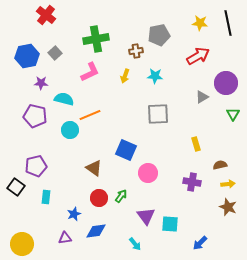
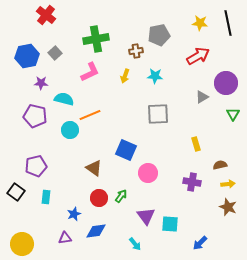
black square at (16, 187): moved 5 px down
